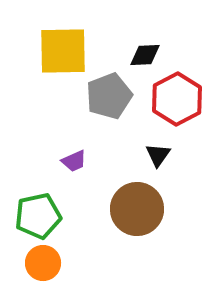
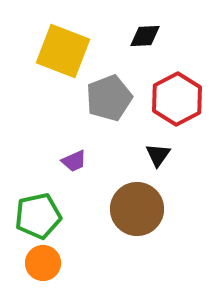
yellow square: rotated 22 degrees clockwise
black diamond: moved 19 px up
gray pentagon: moved 2 px down
